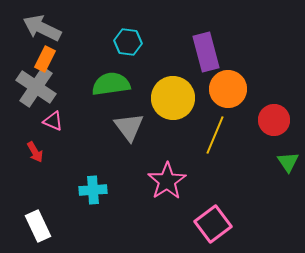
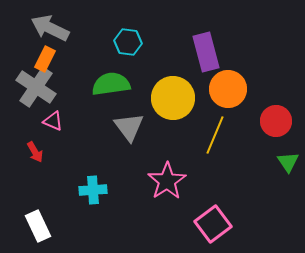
gray arrow: moved 8 px right
red circle: moved 2 px right, 1 px down
